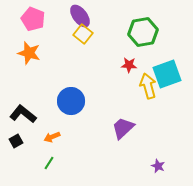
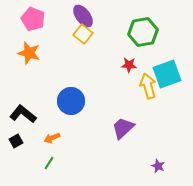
purple ellipse: moved 3 px right
orange arrow: moved 1 px down
